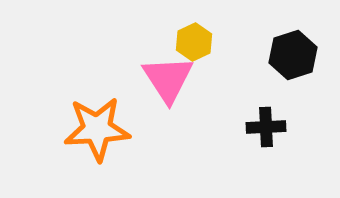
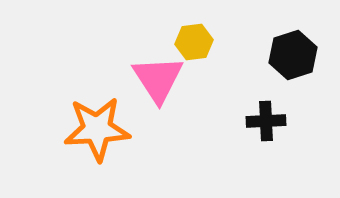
yellow hexagon: rotated 18 degrees clockwise
pink triangle: moved 10 px left
black cross: moved 6 px up
